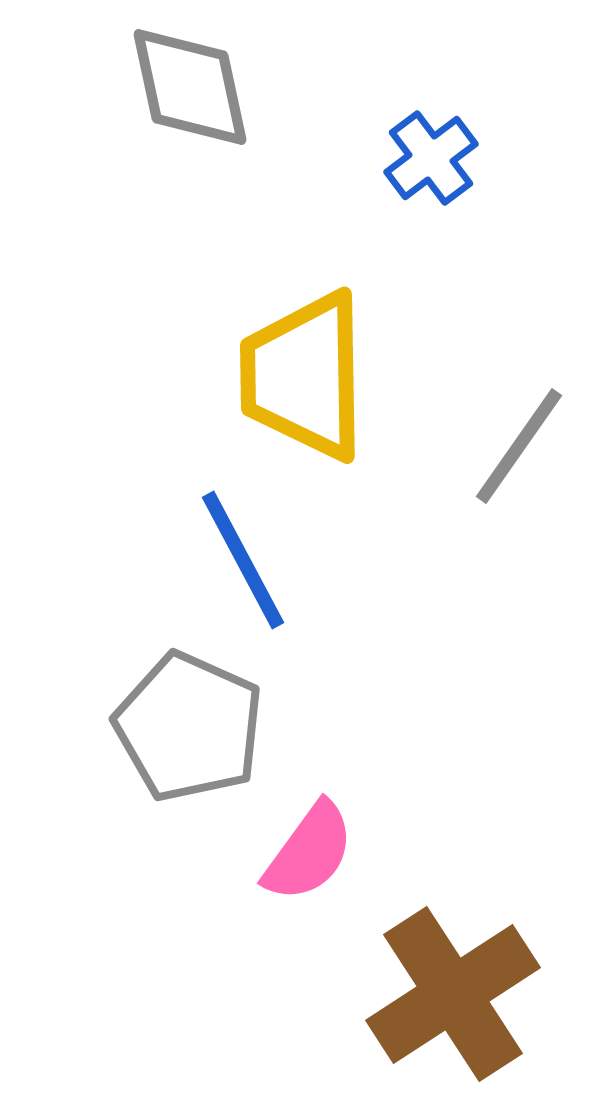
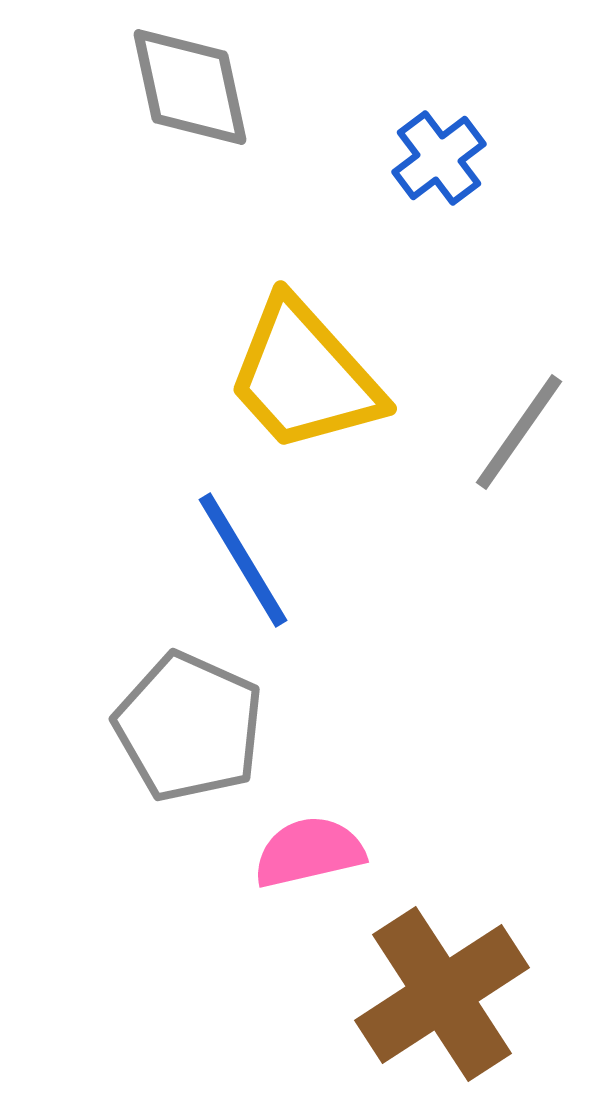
blue cross: moved 8 px right
yellow trapezoid: rotated 41 degrees counterclockwise
gray line: moved 14 px up
blue line: rotated 3 degrees counterclockwise
pink semicircle: rotated 139 degrees counterclockwise
brown cross: moved 11 px left
